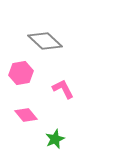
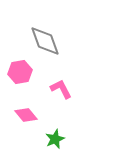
gray diamond: rotated 28 degrees clockwise
pink hexagon: moved 1 px left, 1 px up
pink L-shape: moved 2 px left
